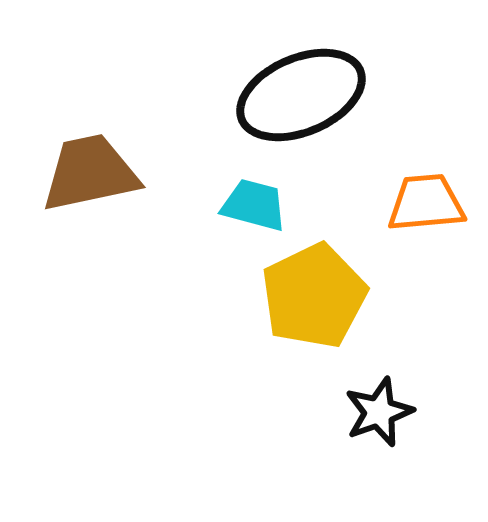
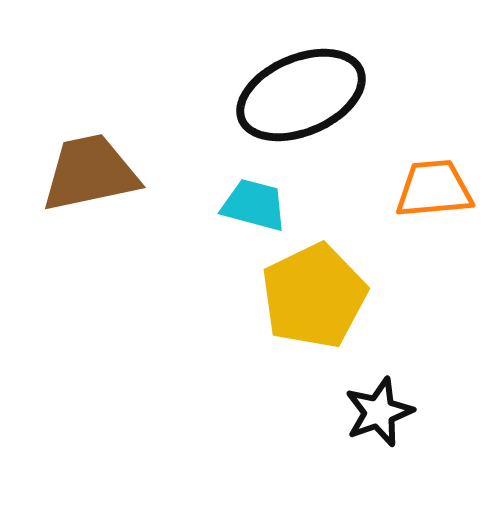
orange trapezoid: moved 8 px right, 14 px up
